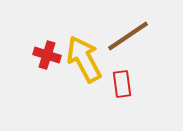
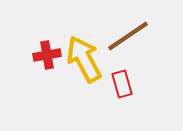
red cross: rotated 28 degrees counterclockwise
red rectangle: rotated 8 degrees counterclockwise
